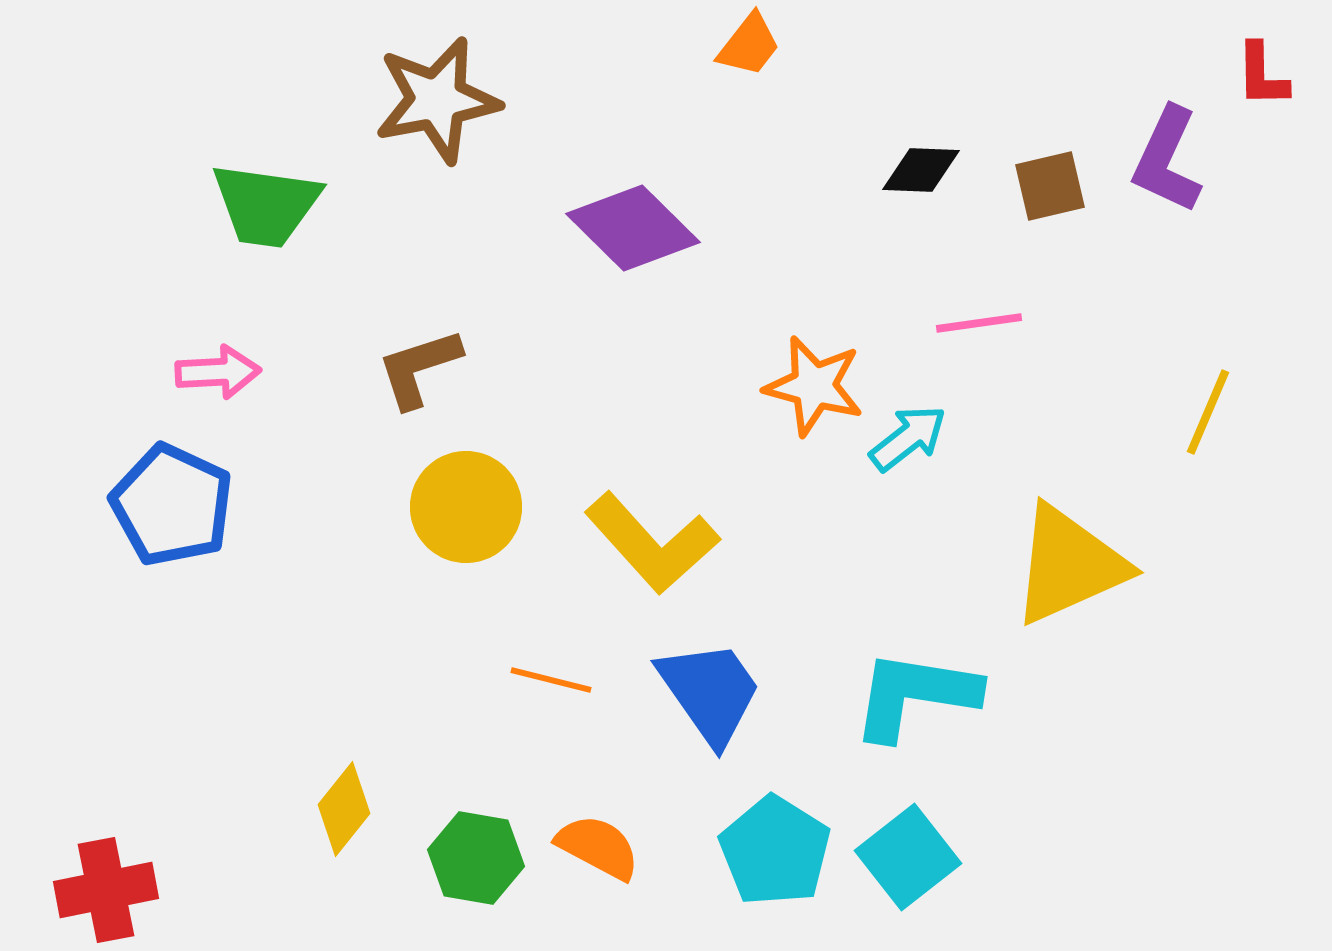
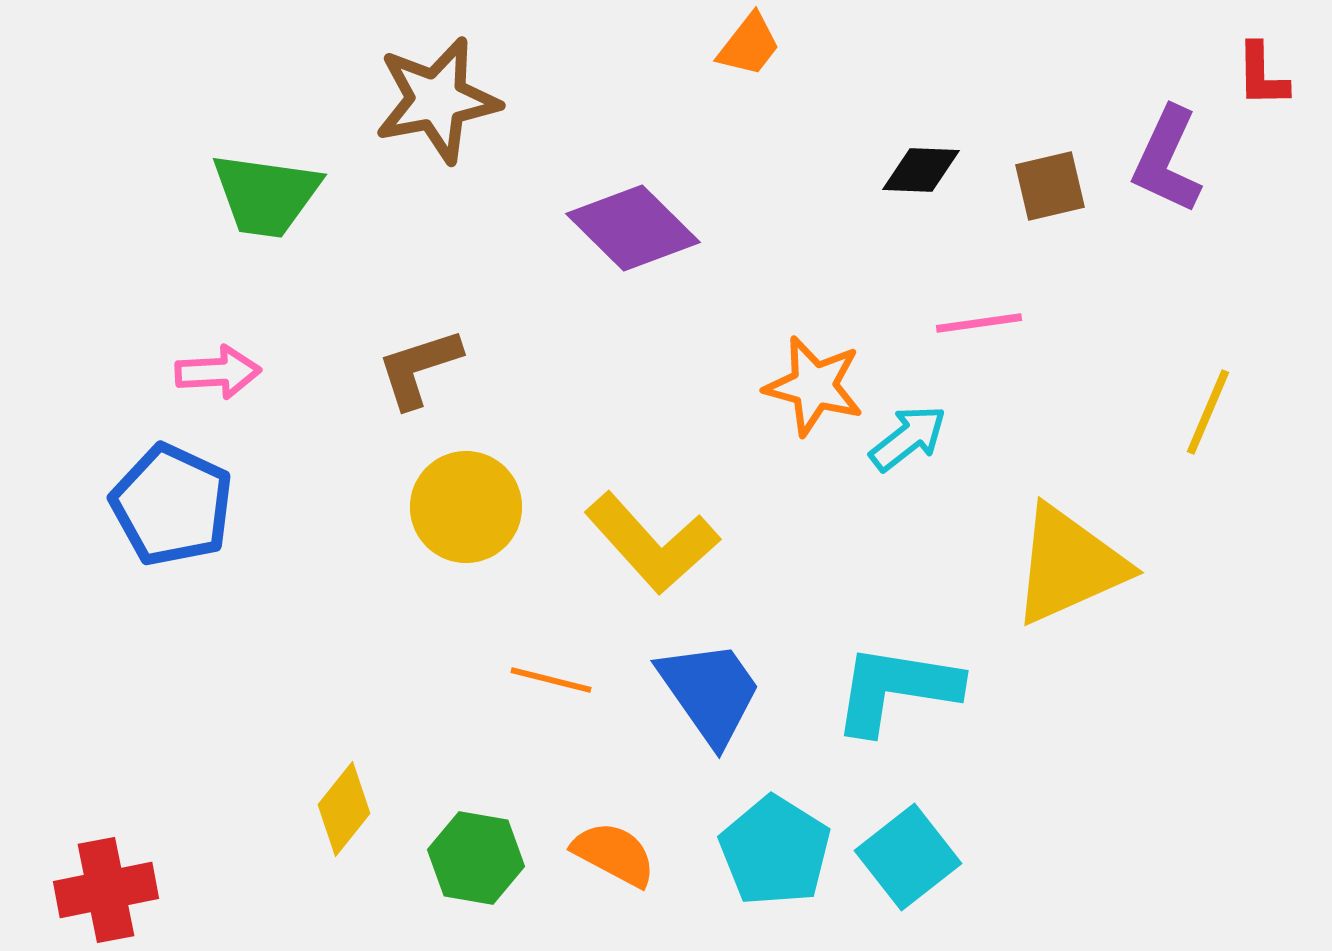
green trapezoid: moved 10 px up
cyan L-shape: moved 19 px left, 6 px up
orange semicircle: moved 16 px right, 7 px down
